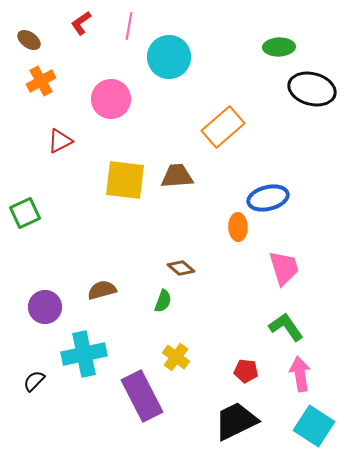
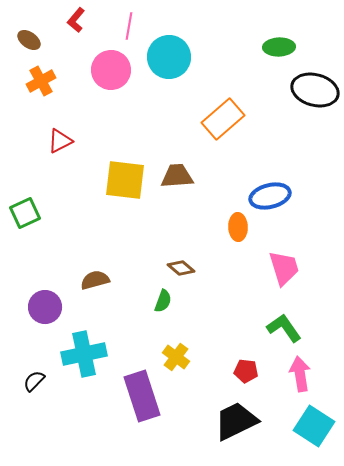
red L-shape: moved 5 px left, 3 px up; rotated 15 degrees counterclockwise
black ellipse: moved 3 px right, 1 px down
pink circle: moved 29 px up
orange rectangle: moved 8 px up
blue ellipse: moved 2 px right, 2 px up
brown semicircle: moved 7 px left, 10 px up
green L-shape: moved 2 px left, 1 px down
purple rectangle: rotated 9 degrees clockwise
